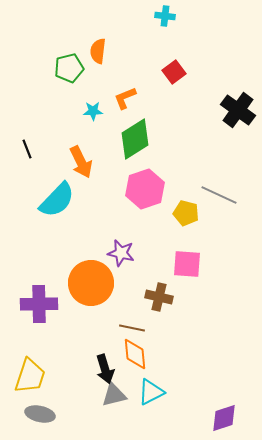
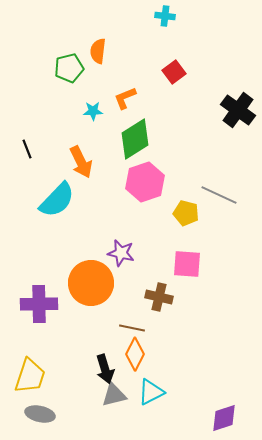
pink hexagon: moved 7 px up
orange diamond: rotated 32 degrees clockwise
